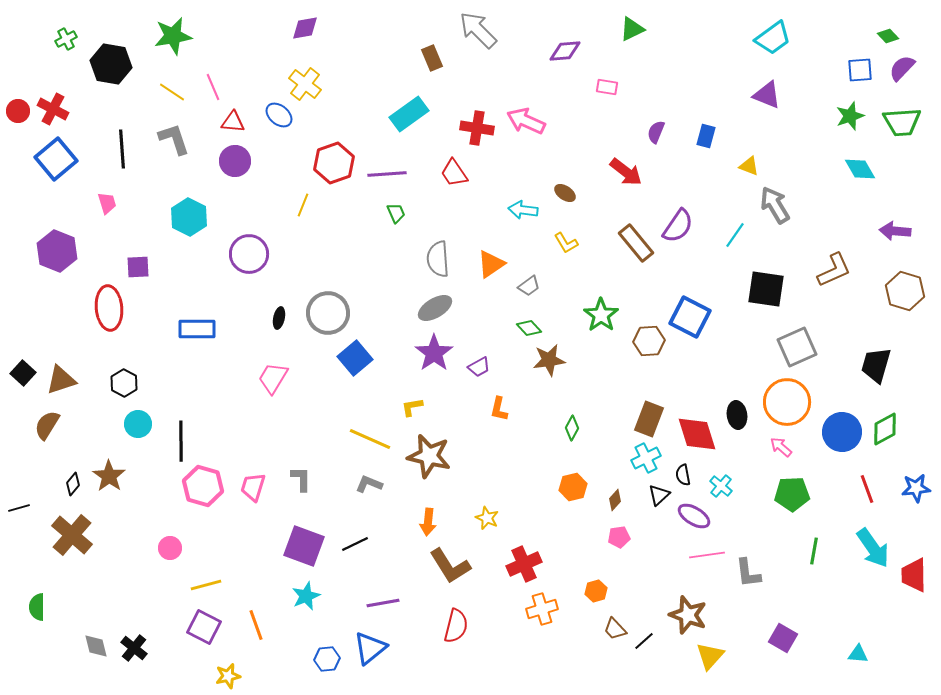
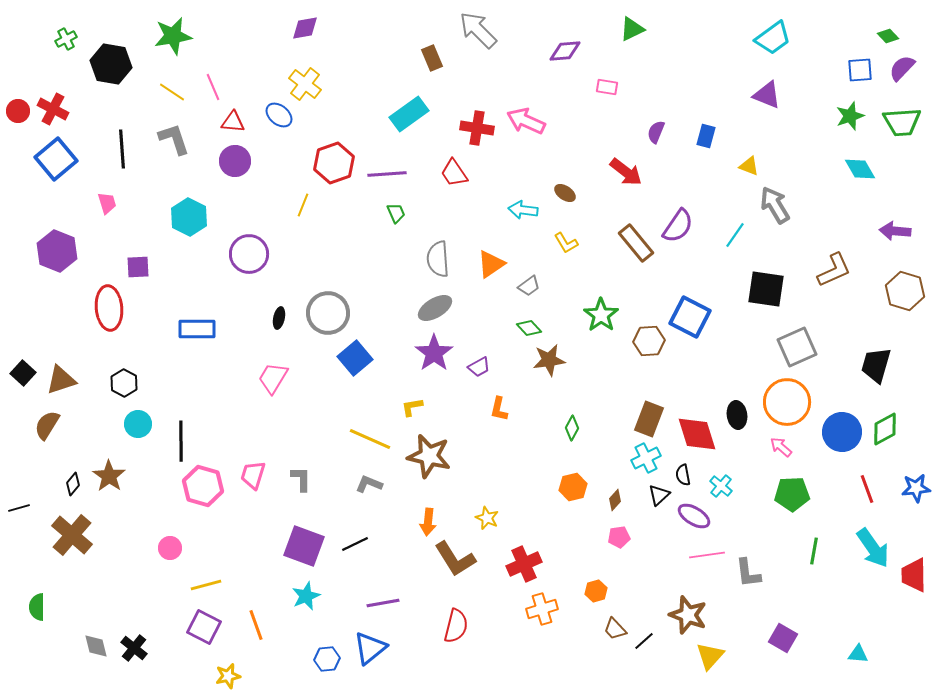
pink trapezoid at (253, 487): moved 12 px up
brown L-shape at (450, 566): moved 5 px right, 7 px up
